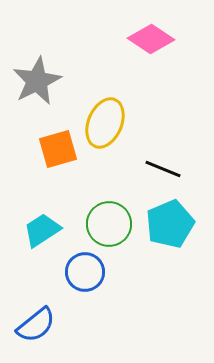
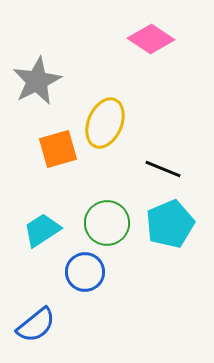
green circle: moved 2 px left, 1 px up
